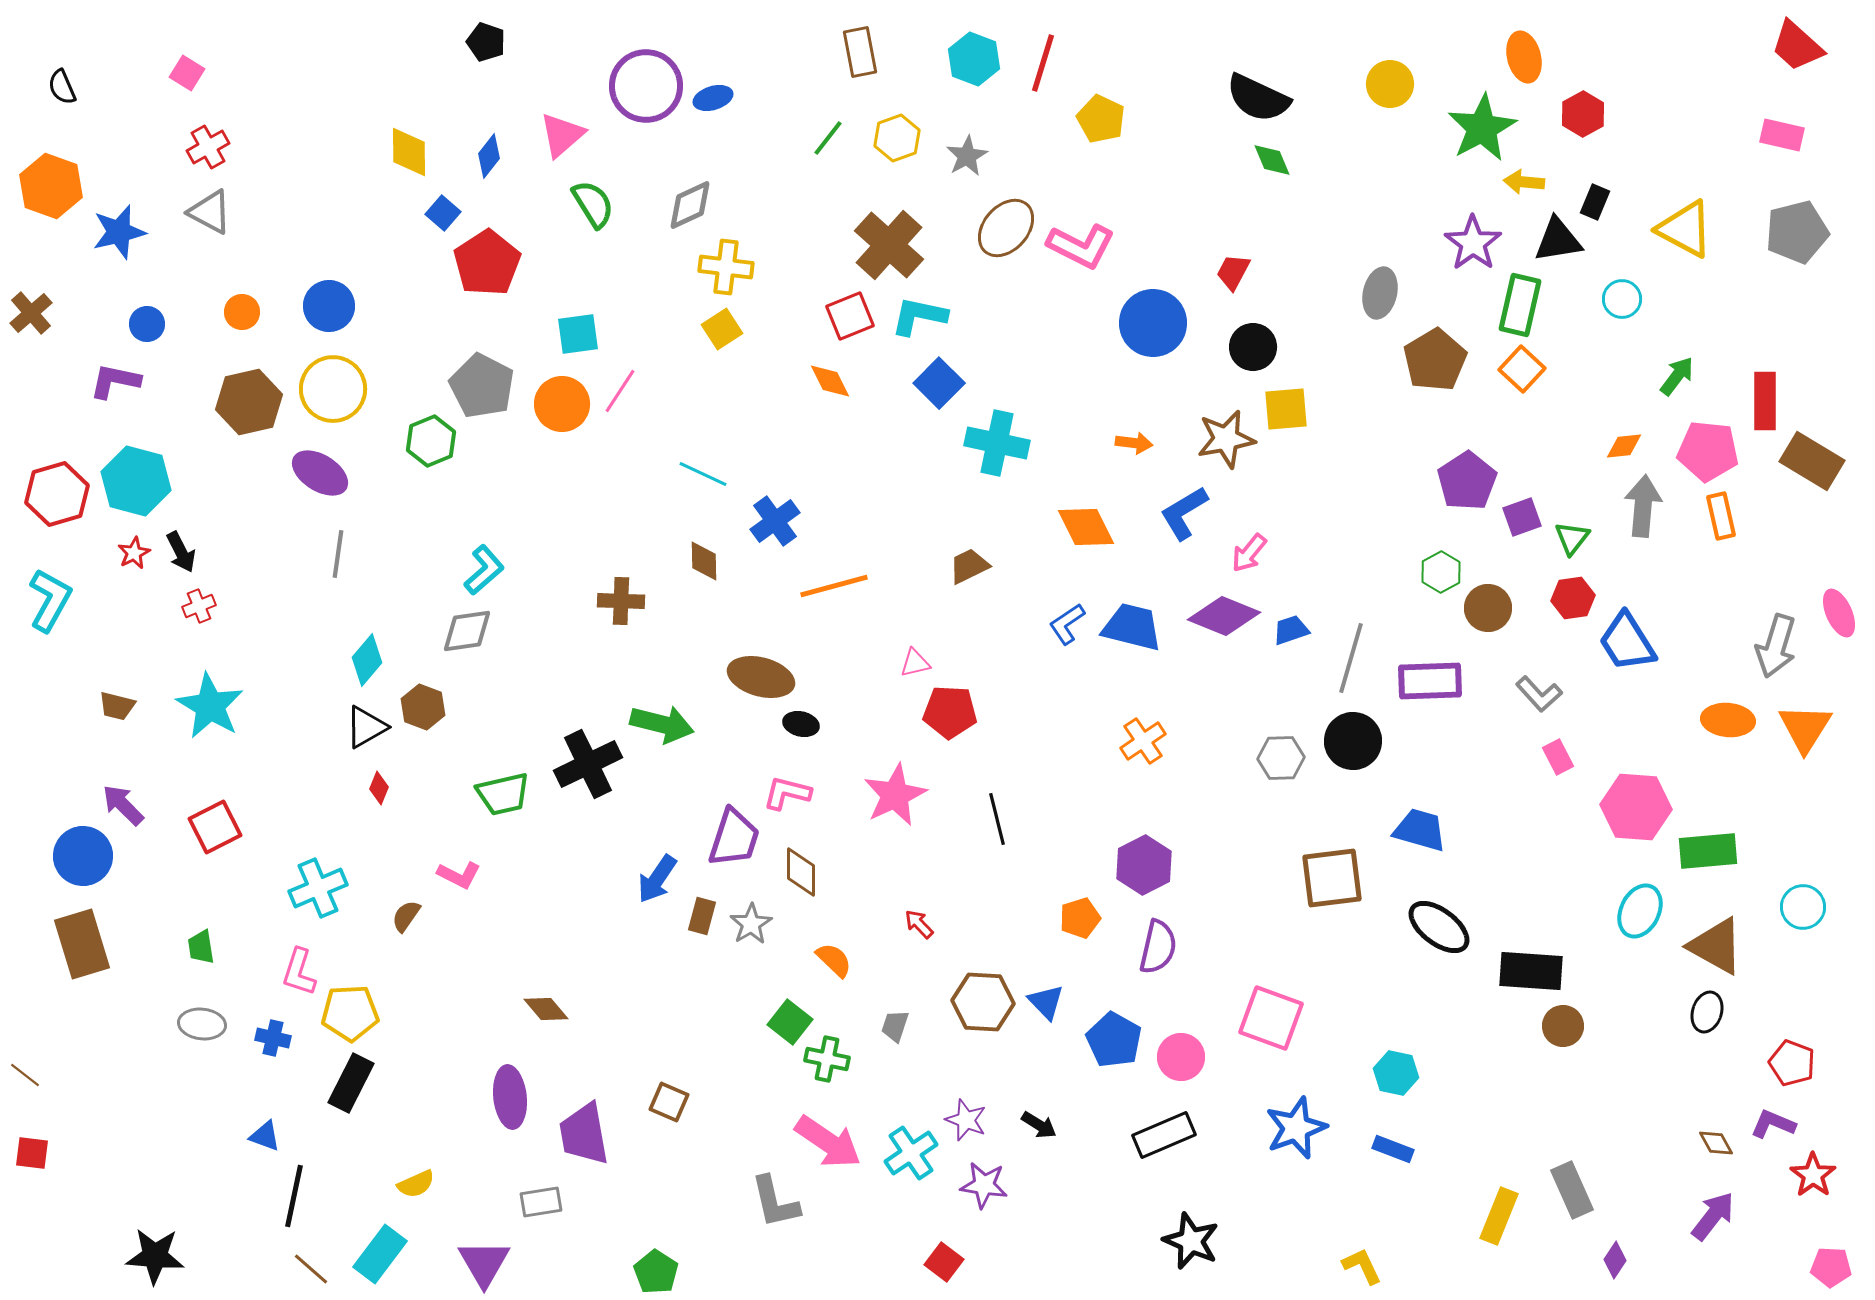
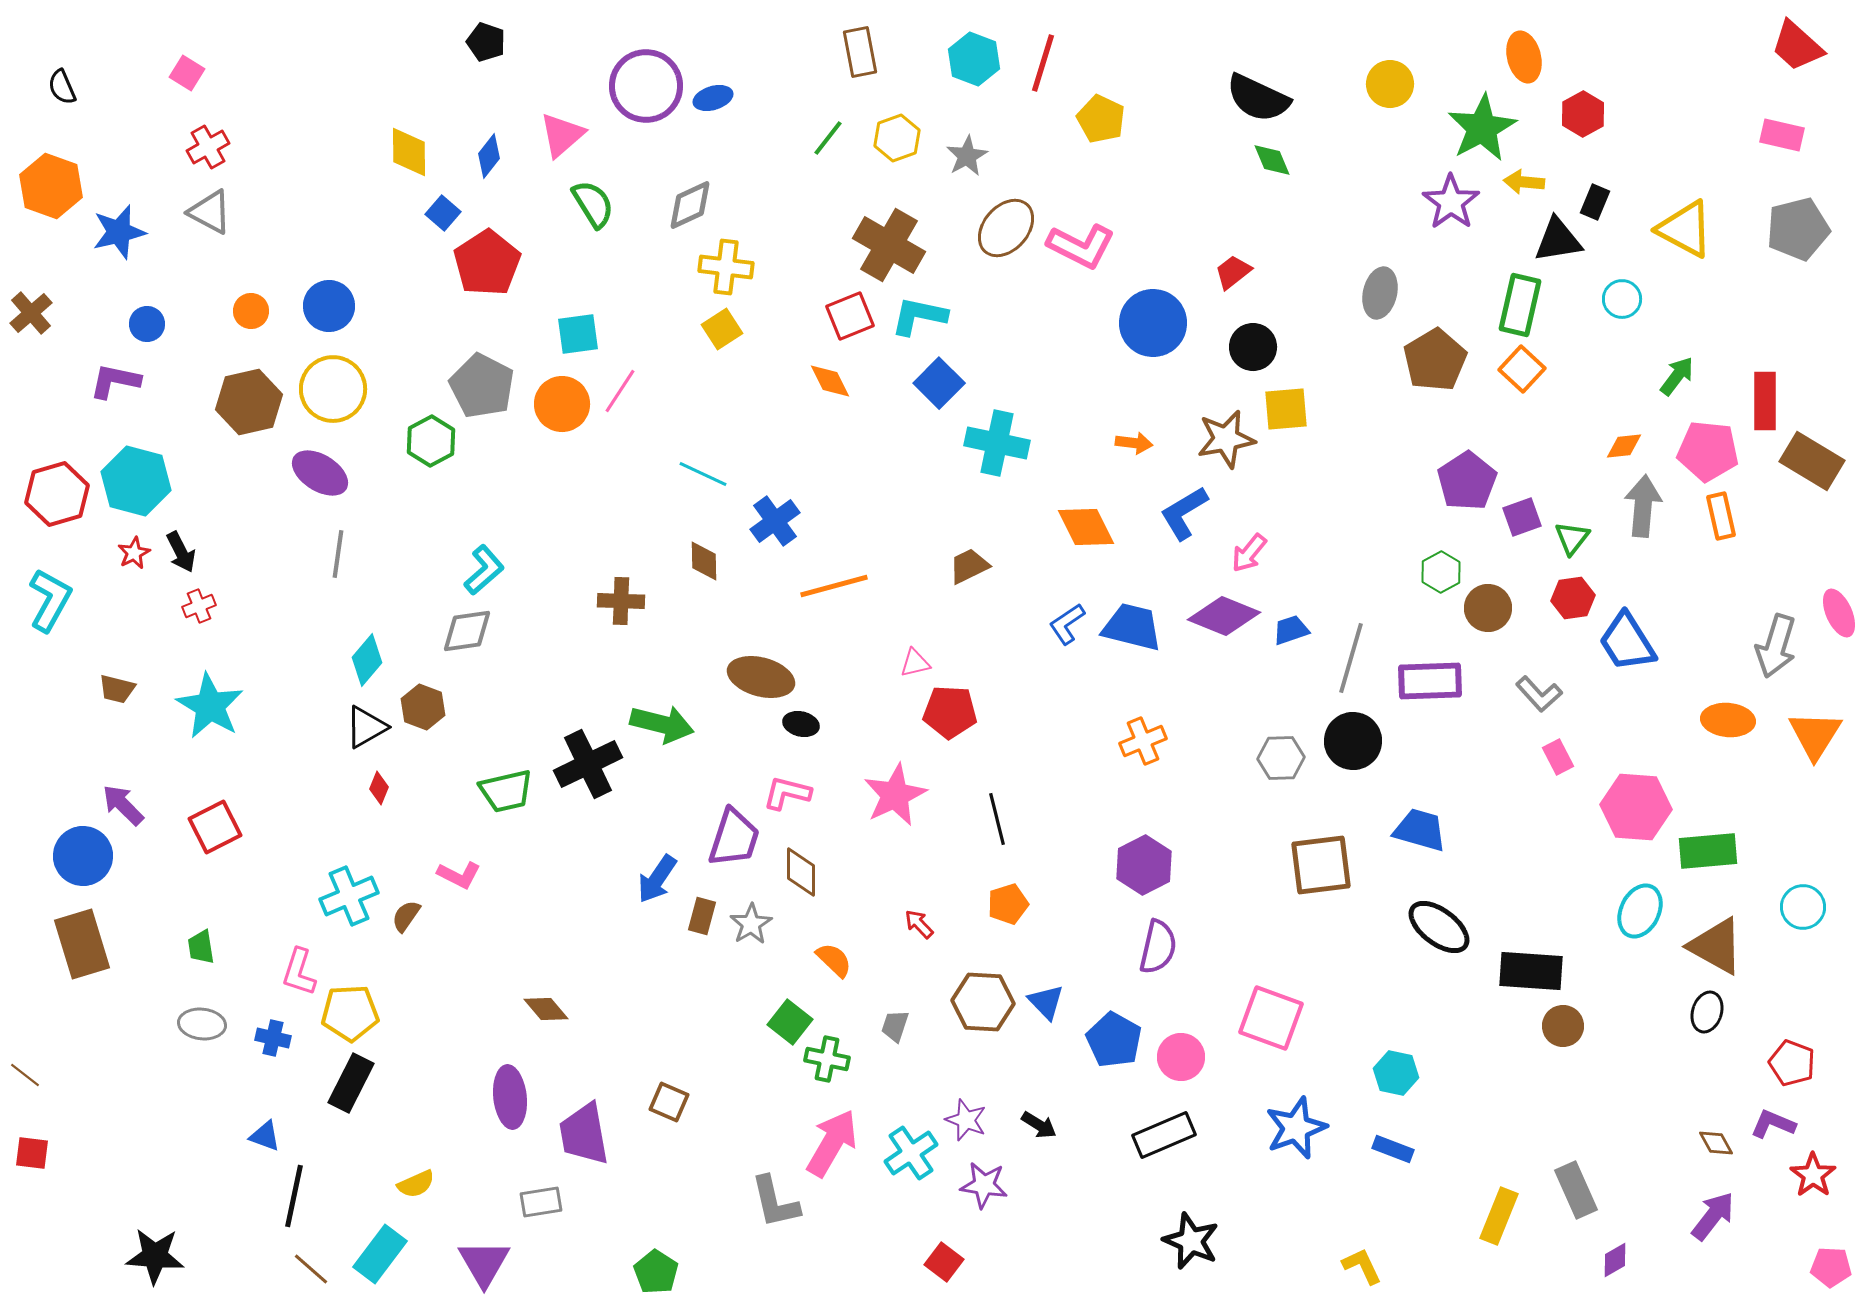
gray pentagon at (1797, 232): moved 1 px right, 3 px up
purple star at (1473, 243): moved 22 px left, 41 px up
brown cross at (889, 245): rotated 12 degrees counterclockwise
red trapezoid at (1233, 272): rotated 24 degrees clockwise
orange circle at (242, 312): moved 9 px right, 1 px up
green hexagon at (431, 441): rotated 6 degrees counterclockwise
brown trapezoid at (117, 706): moved 17 px up
orange triangle at (1805, 728): moved 10 px right, 7 px down
orange cross at (1143, 741): rotated 12 degrees clockwise
green trapezoid at (503, 794): moved 3 px right, 3 px up
brown square at (1332, 878): moved 11 px left, 13 px up
cyan cross at (318, 888): moved 31 px right, 8 px down
orange pentagon at (1080, 918): moved 72 px left, 14 px up
pink arrow at (828, 1142): moved 4 px right, 1 px down; rotated 94 degrees counterclockwise
gray rectangle at (1572, 1190): moved 4 px right
purple diamond at (1615, 1260): rotated 27 degrees clockwise
